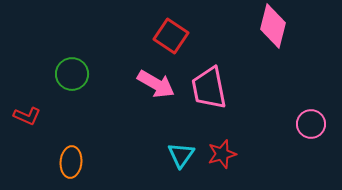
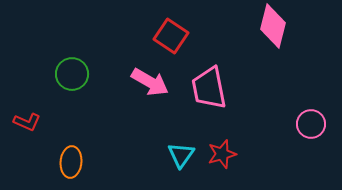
pink arrow: moved 6 px left, 2 px up
red L-shape: moved 6 px down
